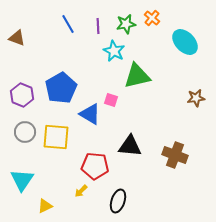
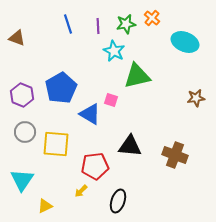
blue line: rotated 12 degrees clockwise
cyan ellipse: rotated 24 degrees counterclockwise
yellow square: moved 7 px down
red pentagon: rotated 12 degrees counterclockwise
